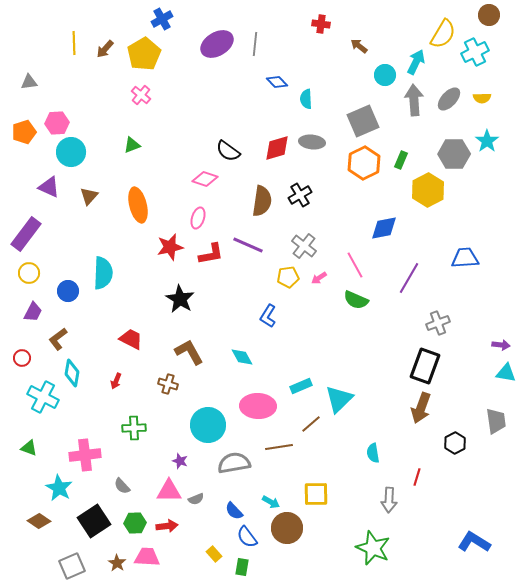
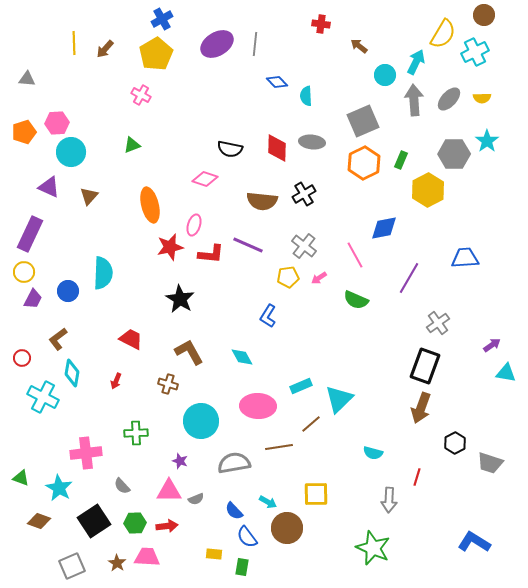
brown circle at (489, 15): moved 5 px left
yellow pentagon at (144, 54): moved 12 px right
gray triangle at (29, 82): moved 2 px left, 3 px up; rotated 12 degrees clockwise
pink cross at (141, 95): rotated 12 degrees counterclockwise
cyan semicircle at (306, 99): moved 3 px up
red diamond at (277, 148): rotated 72 degrees counterclockwise
black semicircle at (228, 151): moved 2 px right, 2 px up; rotated 25 degrees counterclockwise
black cross at (300, 195): moved 4 px right, 1 px up
brown semicircle at (262, 201): rotated 88 degrees clockwise
orange ellipse at (138, 205): moved 12 px right
pink ellipse at (198, 218): moved 4 px left, 7 px down
purple rectangle at (26, 234): moved 4 px right; rotated 12 degrees counterclockwise
red L-shape at (211, 254): rotated 16 degrees clockwise
pink line at (355, 265): moved 10 px up
yellow circle at (29, 273): moved 5 px left, 1 px up
purple trapezoid at (33, 312): moved 13 px up
gray cross at (438, 323): rotated 15 degrees counterclockwise
purple arrow at (501, 345): moved 9 px left; rotated 42 degrees counterclockwise
gray trapezoid at (496, 421): moved 6 px left, 42 px down; rotated 116 degrees clockwise
cyan circle at (208, 425): moved 7 px left, 4 px up
green cross at (134, 428): moved 2 px right, 5 px down
green triangle at (29, 448): moved 8 px left, 30 px down
cyan semicircle at (373, 453): rotated 66 degrees counterclockwise
pink cross at (85, 455): moved 1 px right, 2 px up
cyan arrow at (271, 502): moved 3 px left
brown diamond at (39, 521): rotated 15 degrees counterclockwise
yellow rectangle at (214, 554): rotated 42 degrees counterclockwise
